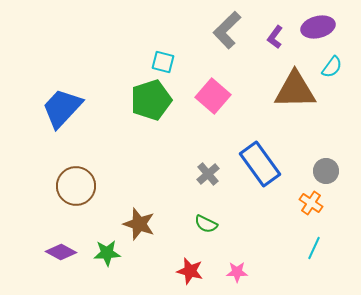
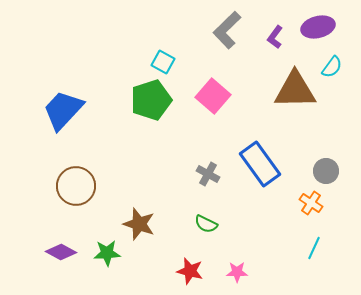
cyan square: rotated 15 degrees clockwise
blue trapezoid: moved 1 px right, 2 px down
gray cross: rotated 20 degrees counterclockwise
